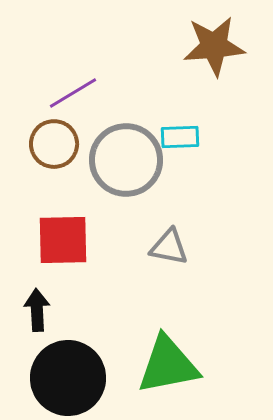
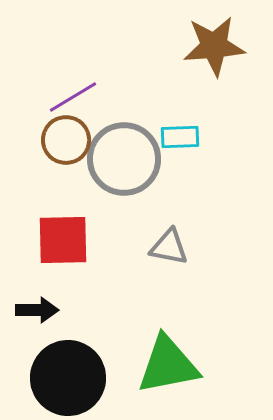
purple line: moved 4 px down
brown circle: moved 12 px right, 4 px up
gray circle: moved 2 px left, 1 px up
black arrow: rotated 93 degrees clockwise
